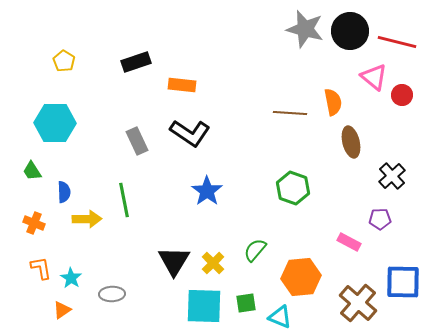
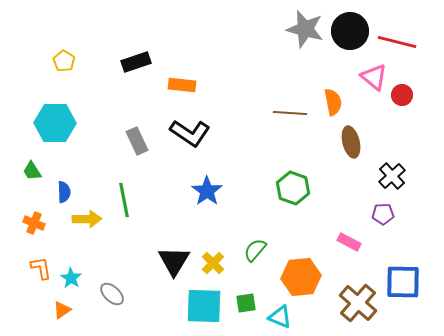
purple pentagon: moved 3 px right, 5 px up
gray ellipse: rotated 45 degrees clockwise
